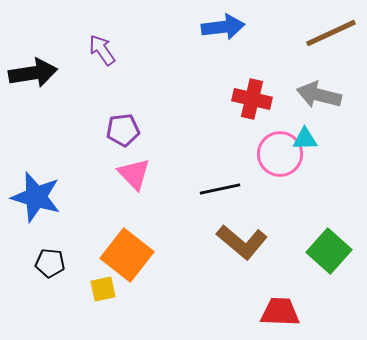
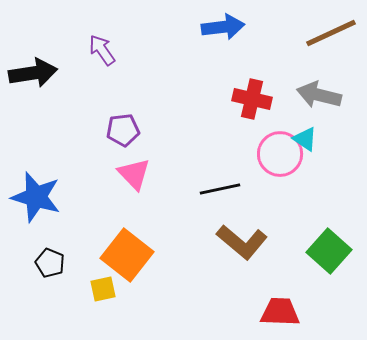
cyan triangle: rotated 36 degrees clockwise
black pentagon: rotated 16 degrees clockwise
